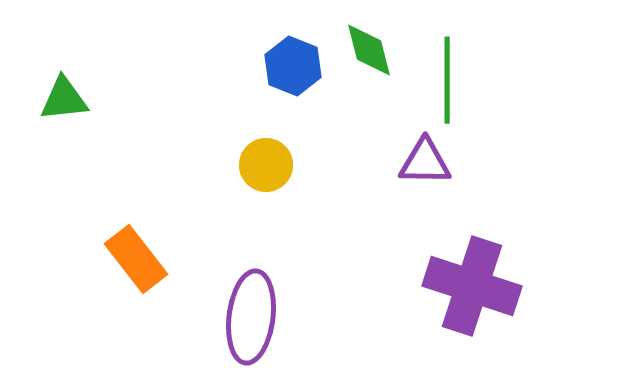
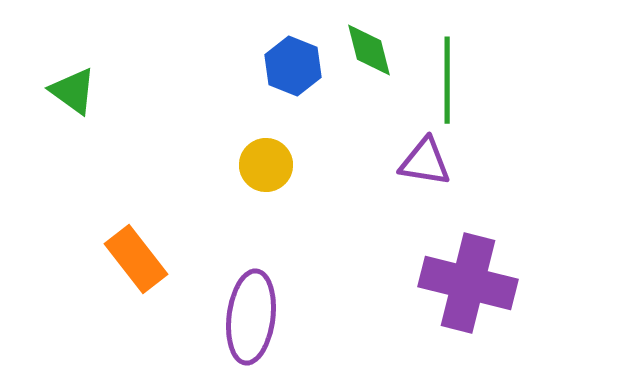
green triangle: moved 9 px right, 8 px up; rotated 42 degrees clockwise
purple triangle: rotated 8 degrees clockwise
purple cross: moved 4 px left, 3 px up; rotated 4 degrees counterclockwise
